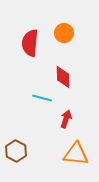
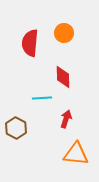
cyan line: rotated 18 degrees counterclockwise
brown hexagon: moved 23 px up
